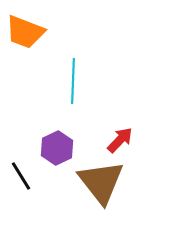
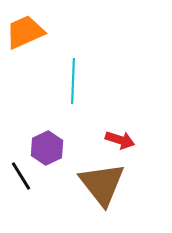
orange trapezoid: rotated 135 degrees clockwise
red arrow: rotated 64 degrees clockwise
purple hexagon: moved 10 px left
brown triangle: moved 1 px right, 2 px down
